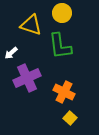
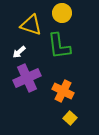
green L-shape: moved 1 px left
white arrow: moved 8 px right, 1 px up
orange cross: moved 1 px left, 1 px up
